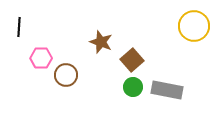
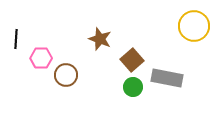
black line: moved 3 px left, 12 px down
brown star: moved 1 px left, 3 px up
gray rectangle: moved 12 px up
